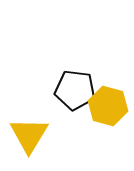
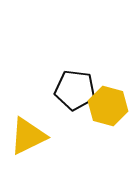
yellow triangle: moved 1 px left, 1 px down; rotated 33 degrees clockwise
